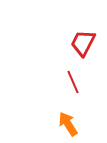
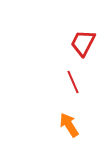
orange arrow: moved 1 px right, 1 px down
